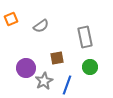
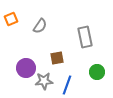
gray semicircle: moved 1 px left; rotated 21 degrees counterclockwise
green circle: moved 7 px right, 5 px down
gray star: rotated 24 degrees clockwise
